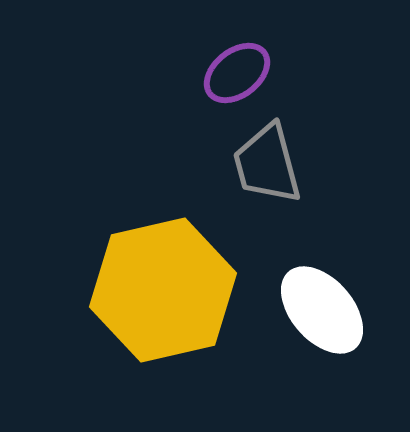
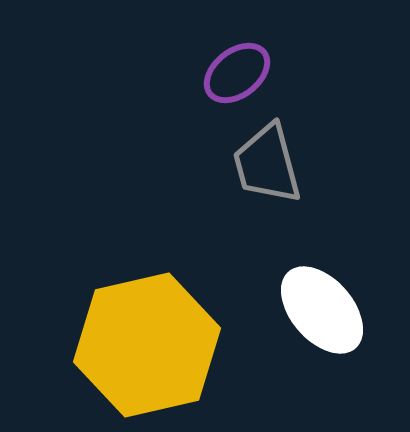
yellow hexagon: moved 16 px left, 55 px down
